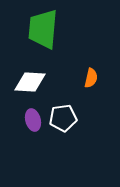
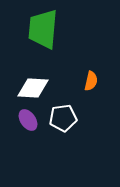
orange semicircle: moved 3 px down
white diamond: moved 3 px right, 6 px down
purple ellipse: moved 5 px left; rotated 20 degrees counterclockwise
